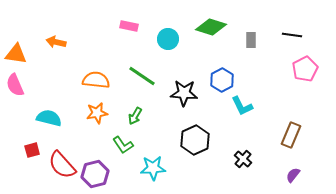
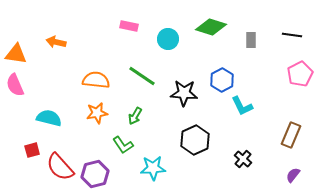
pink pentagon: moved 5 px left, 5 px down
red semicircle: moved 2 px left, 2 px down
